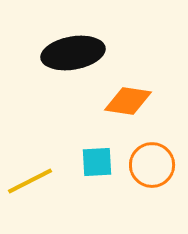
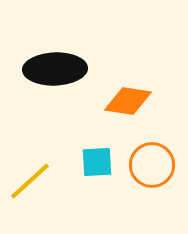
black ellipse: moved 18 px left, 16 px down; rotated 8 degrees clockwise
yellow line: rotated 15 degrees counterclockwise
